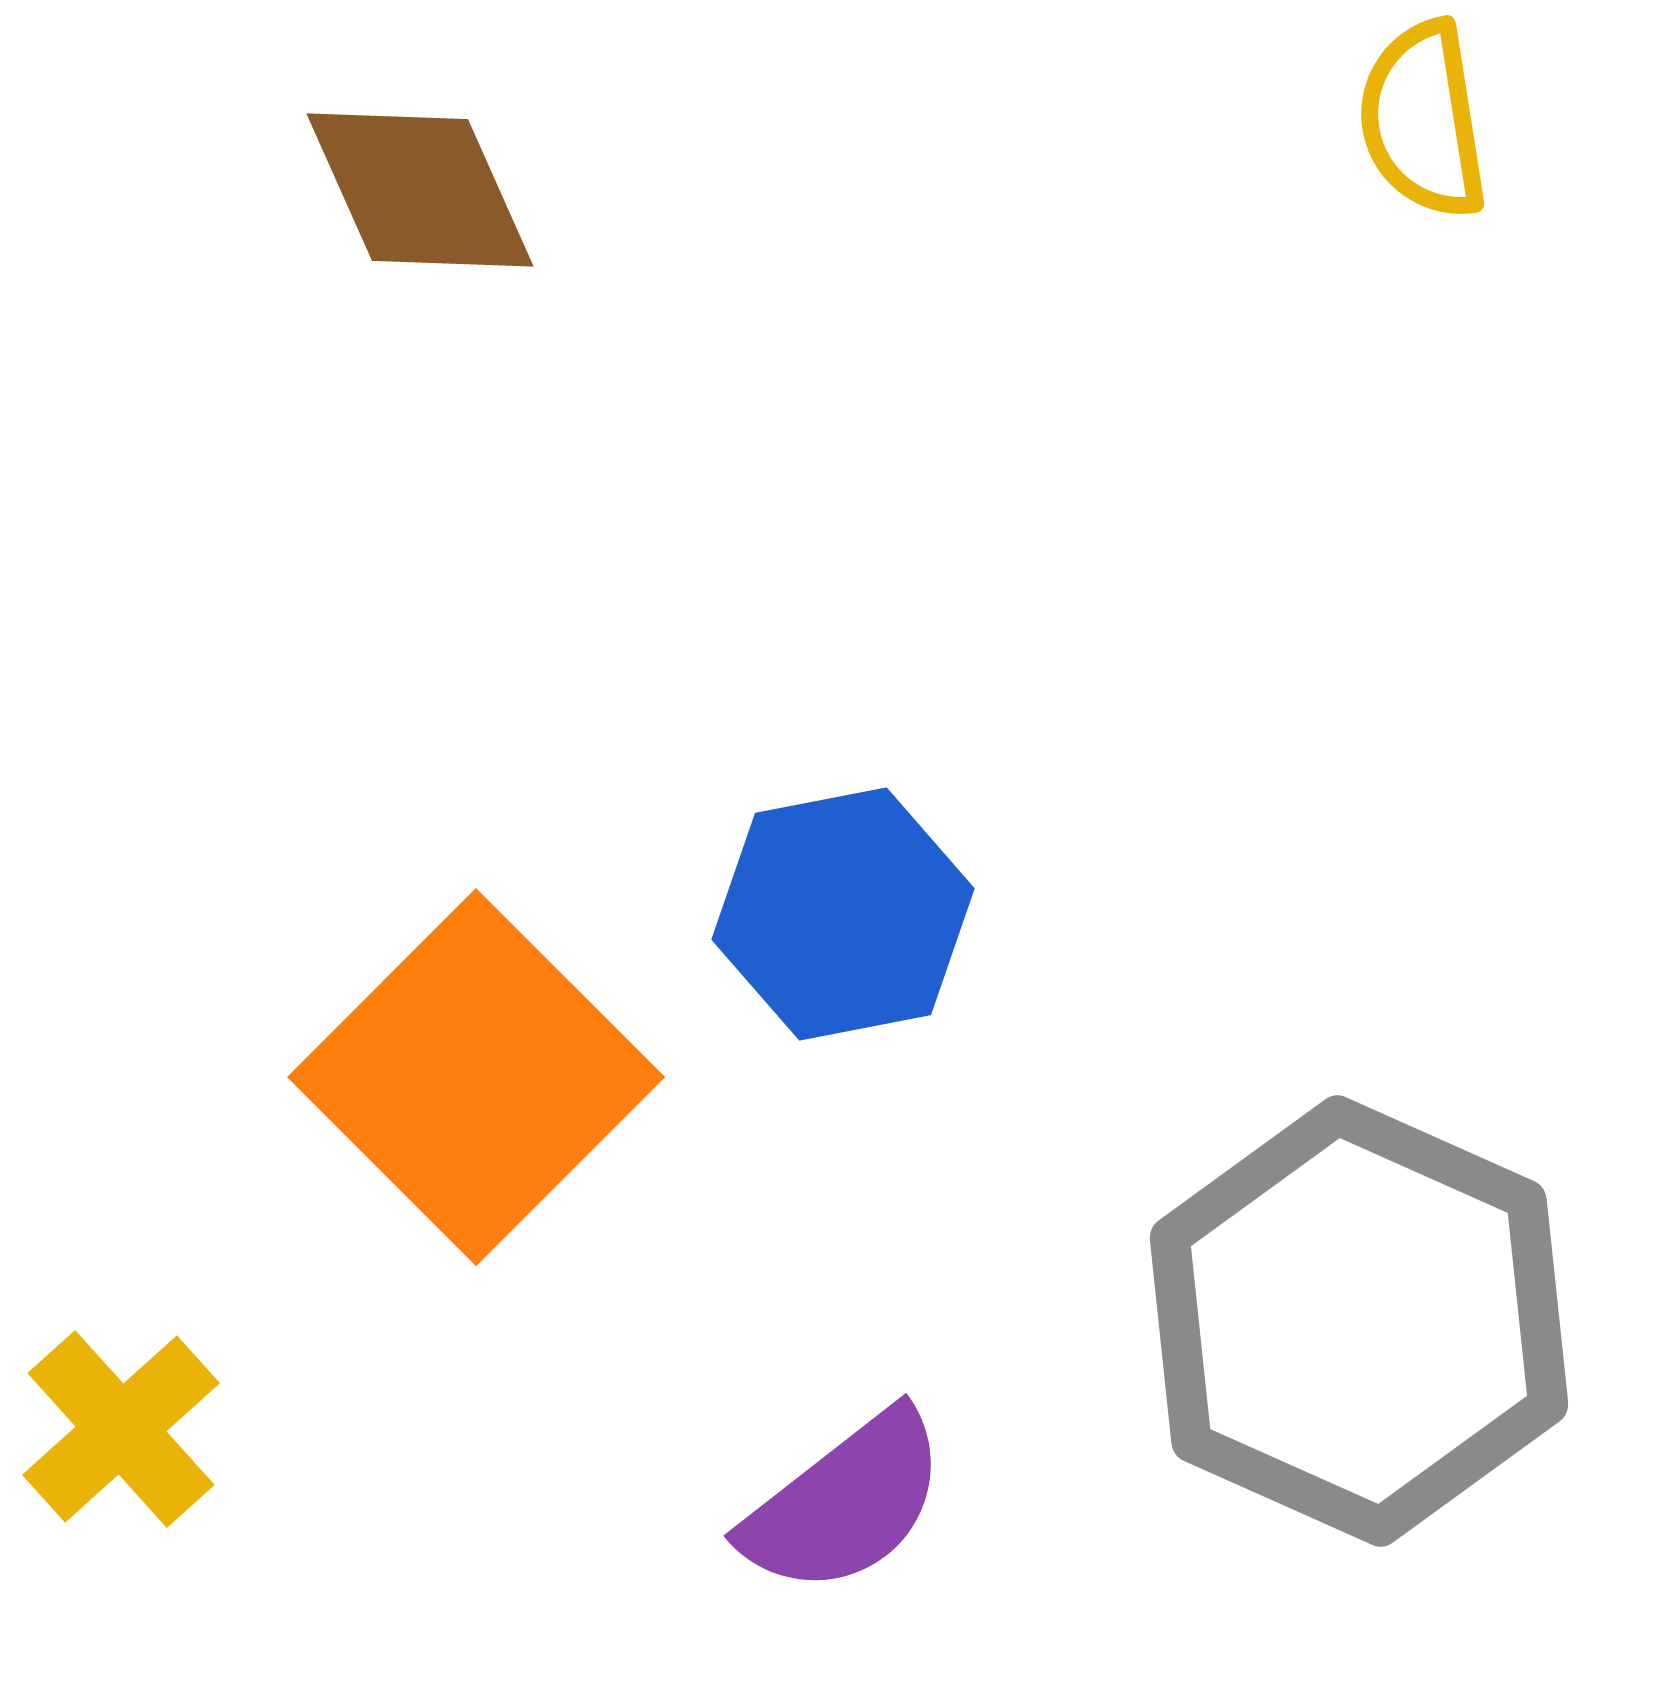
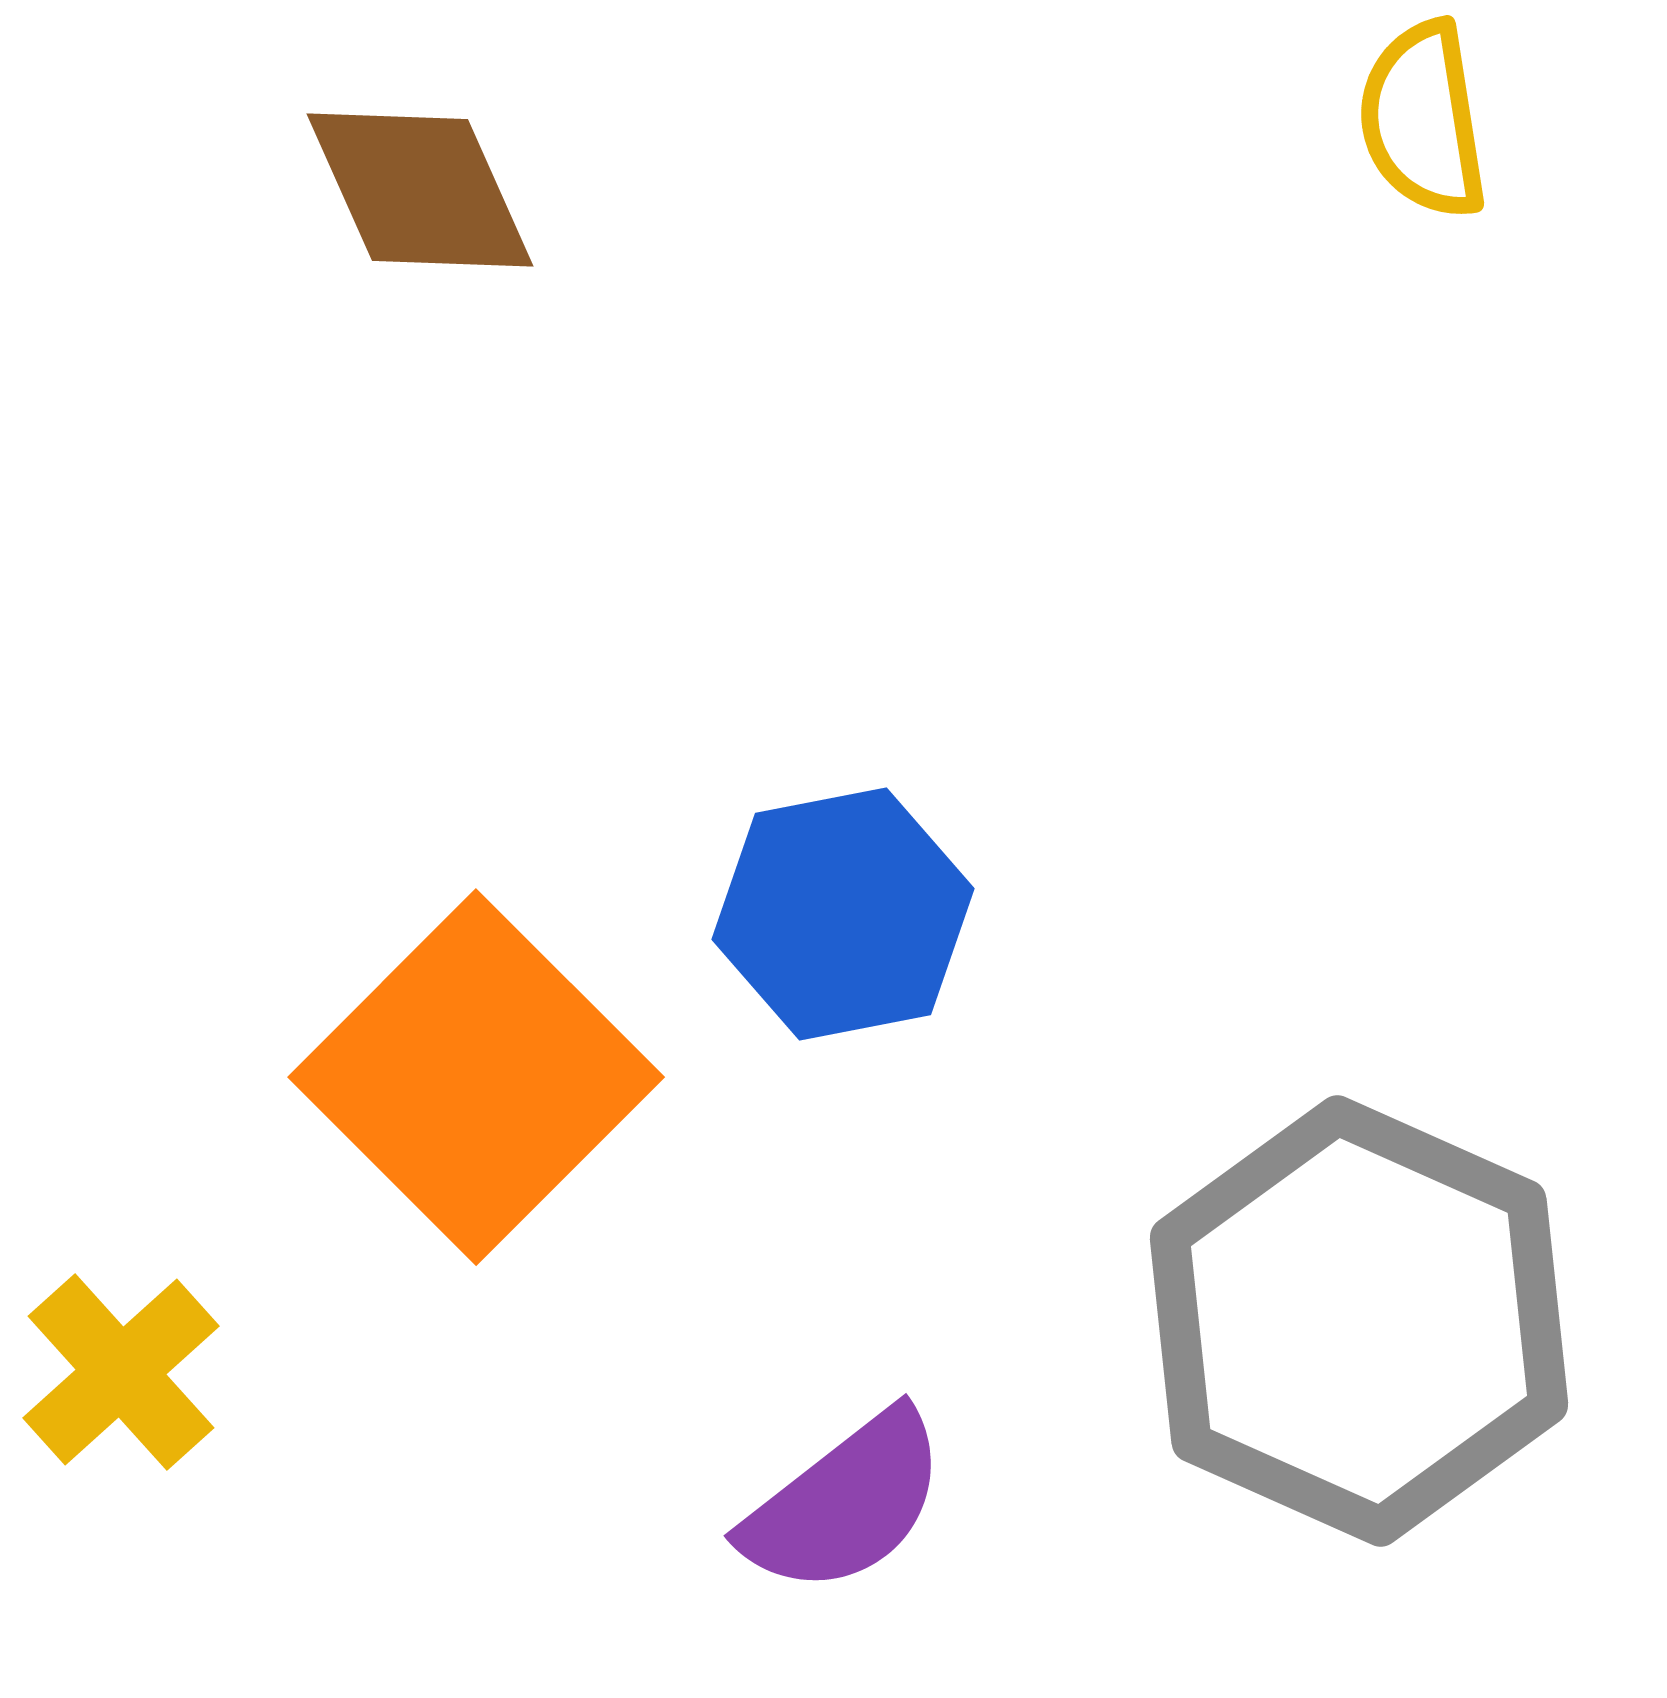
yellow cross: moved 57 px up
